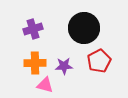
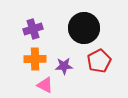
orange cross: moved 4 px up
pink triangle: rotated 12 degrees clockwise
